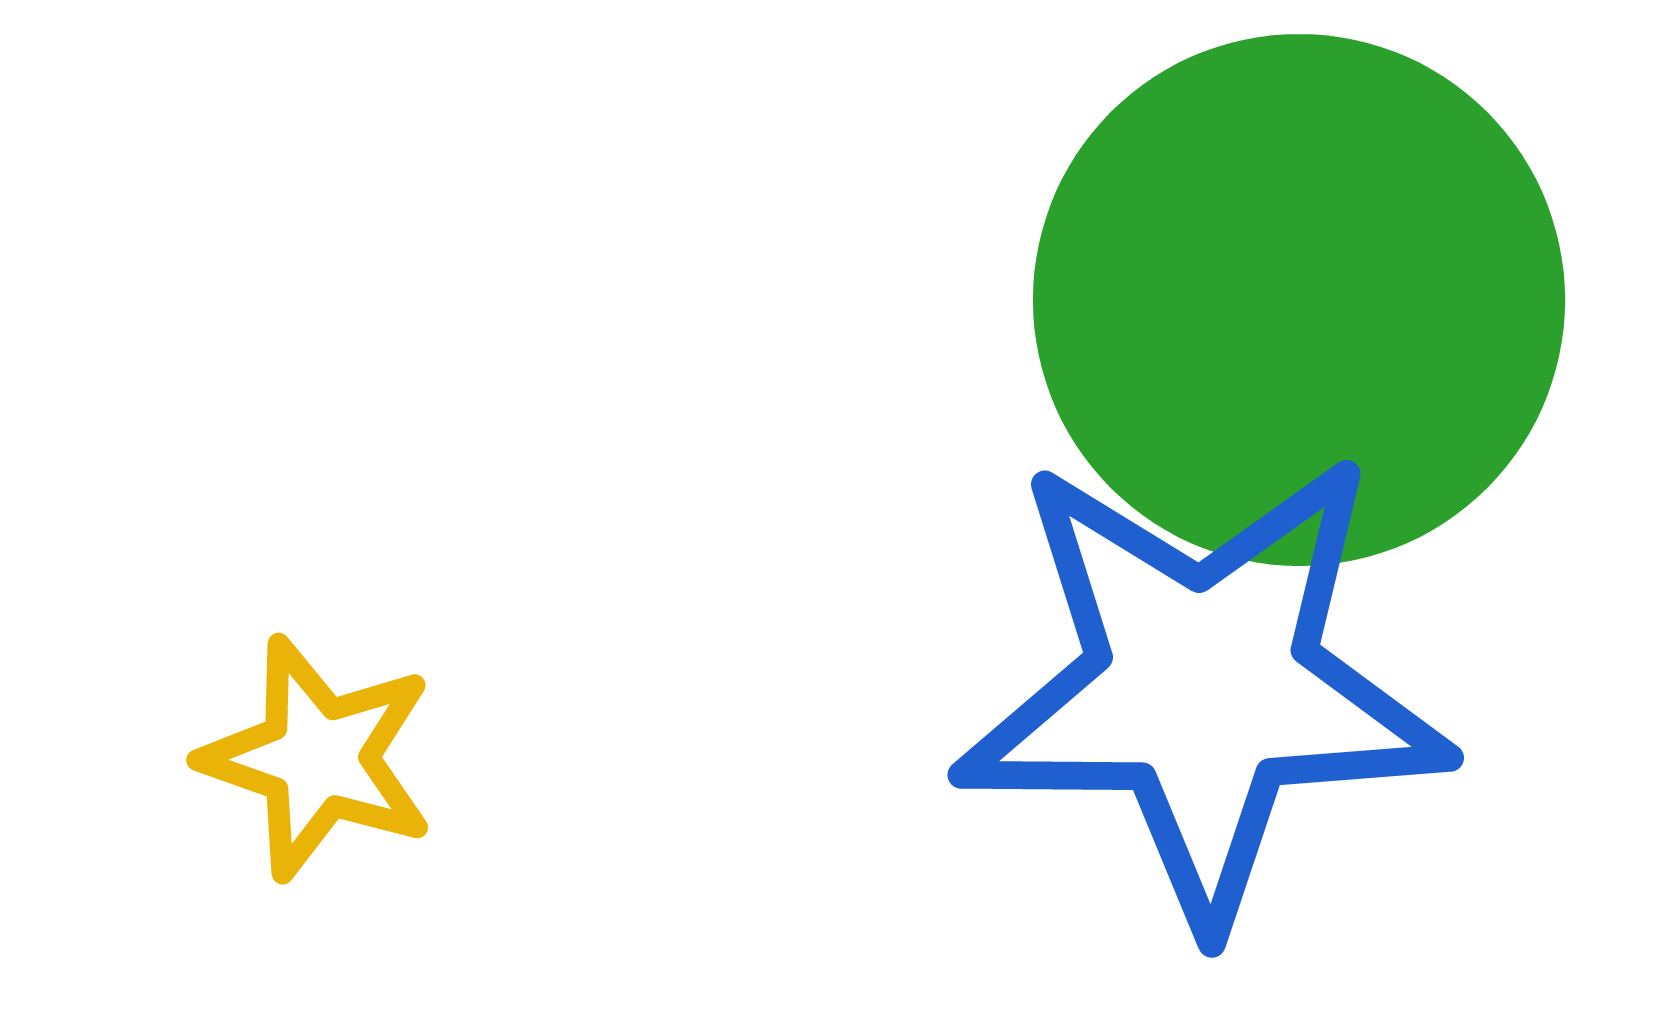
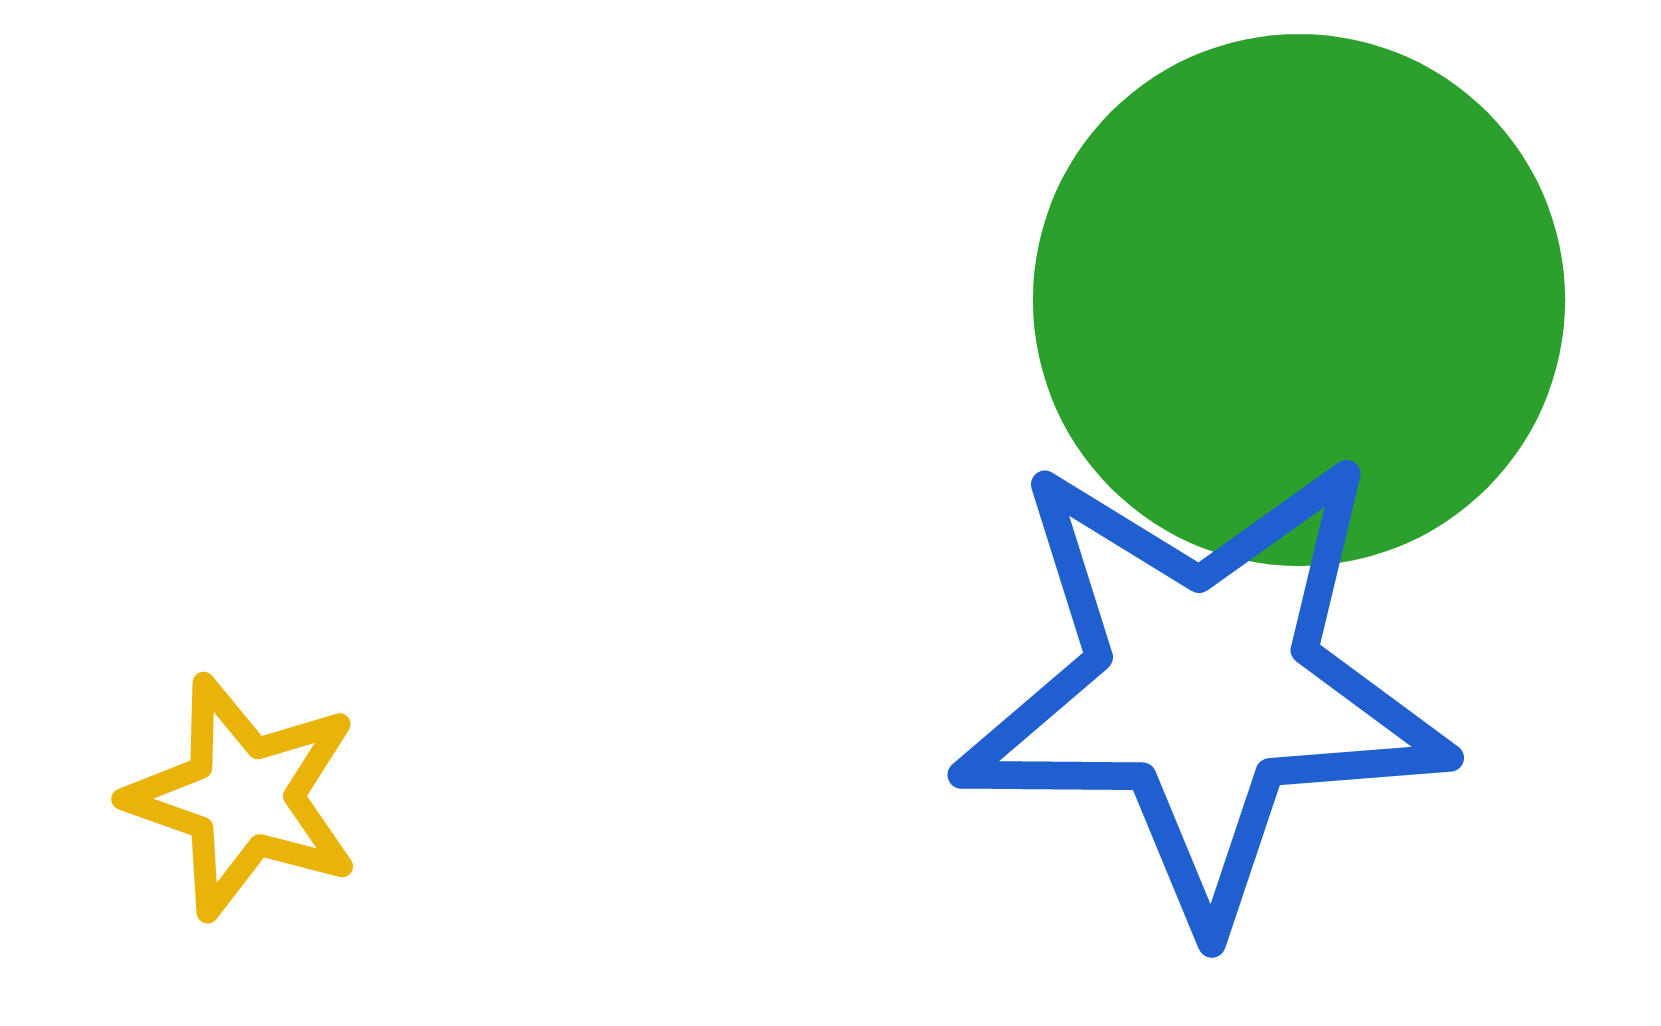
yellow star: moved 75 px left, 39 px down
